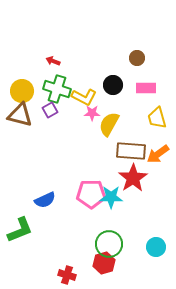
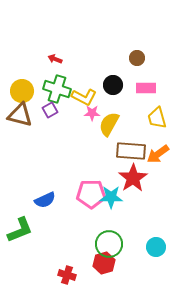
red arrow: moved 2 px right, 2 px up
